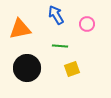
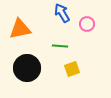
blue arrow: moved 6 px right, 2 px up
